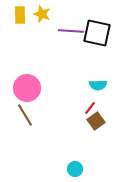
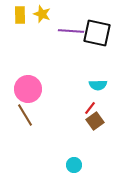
pink circle: moved 1 px right, 1 px down
brown square: moved 1 px left
cyan circle: moved 1 px left, 4 px up
